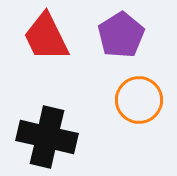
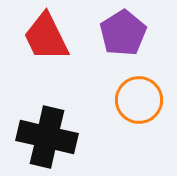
purple pentagon: moved 2 px right, 2 px up
